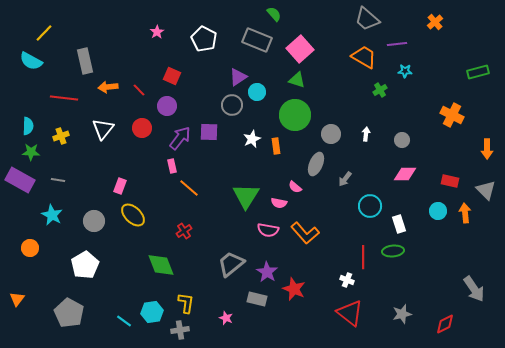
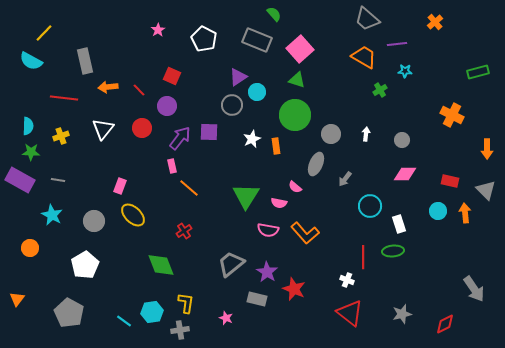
pink star at (157, 32): moved 1 px right, 2 px up
